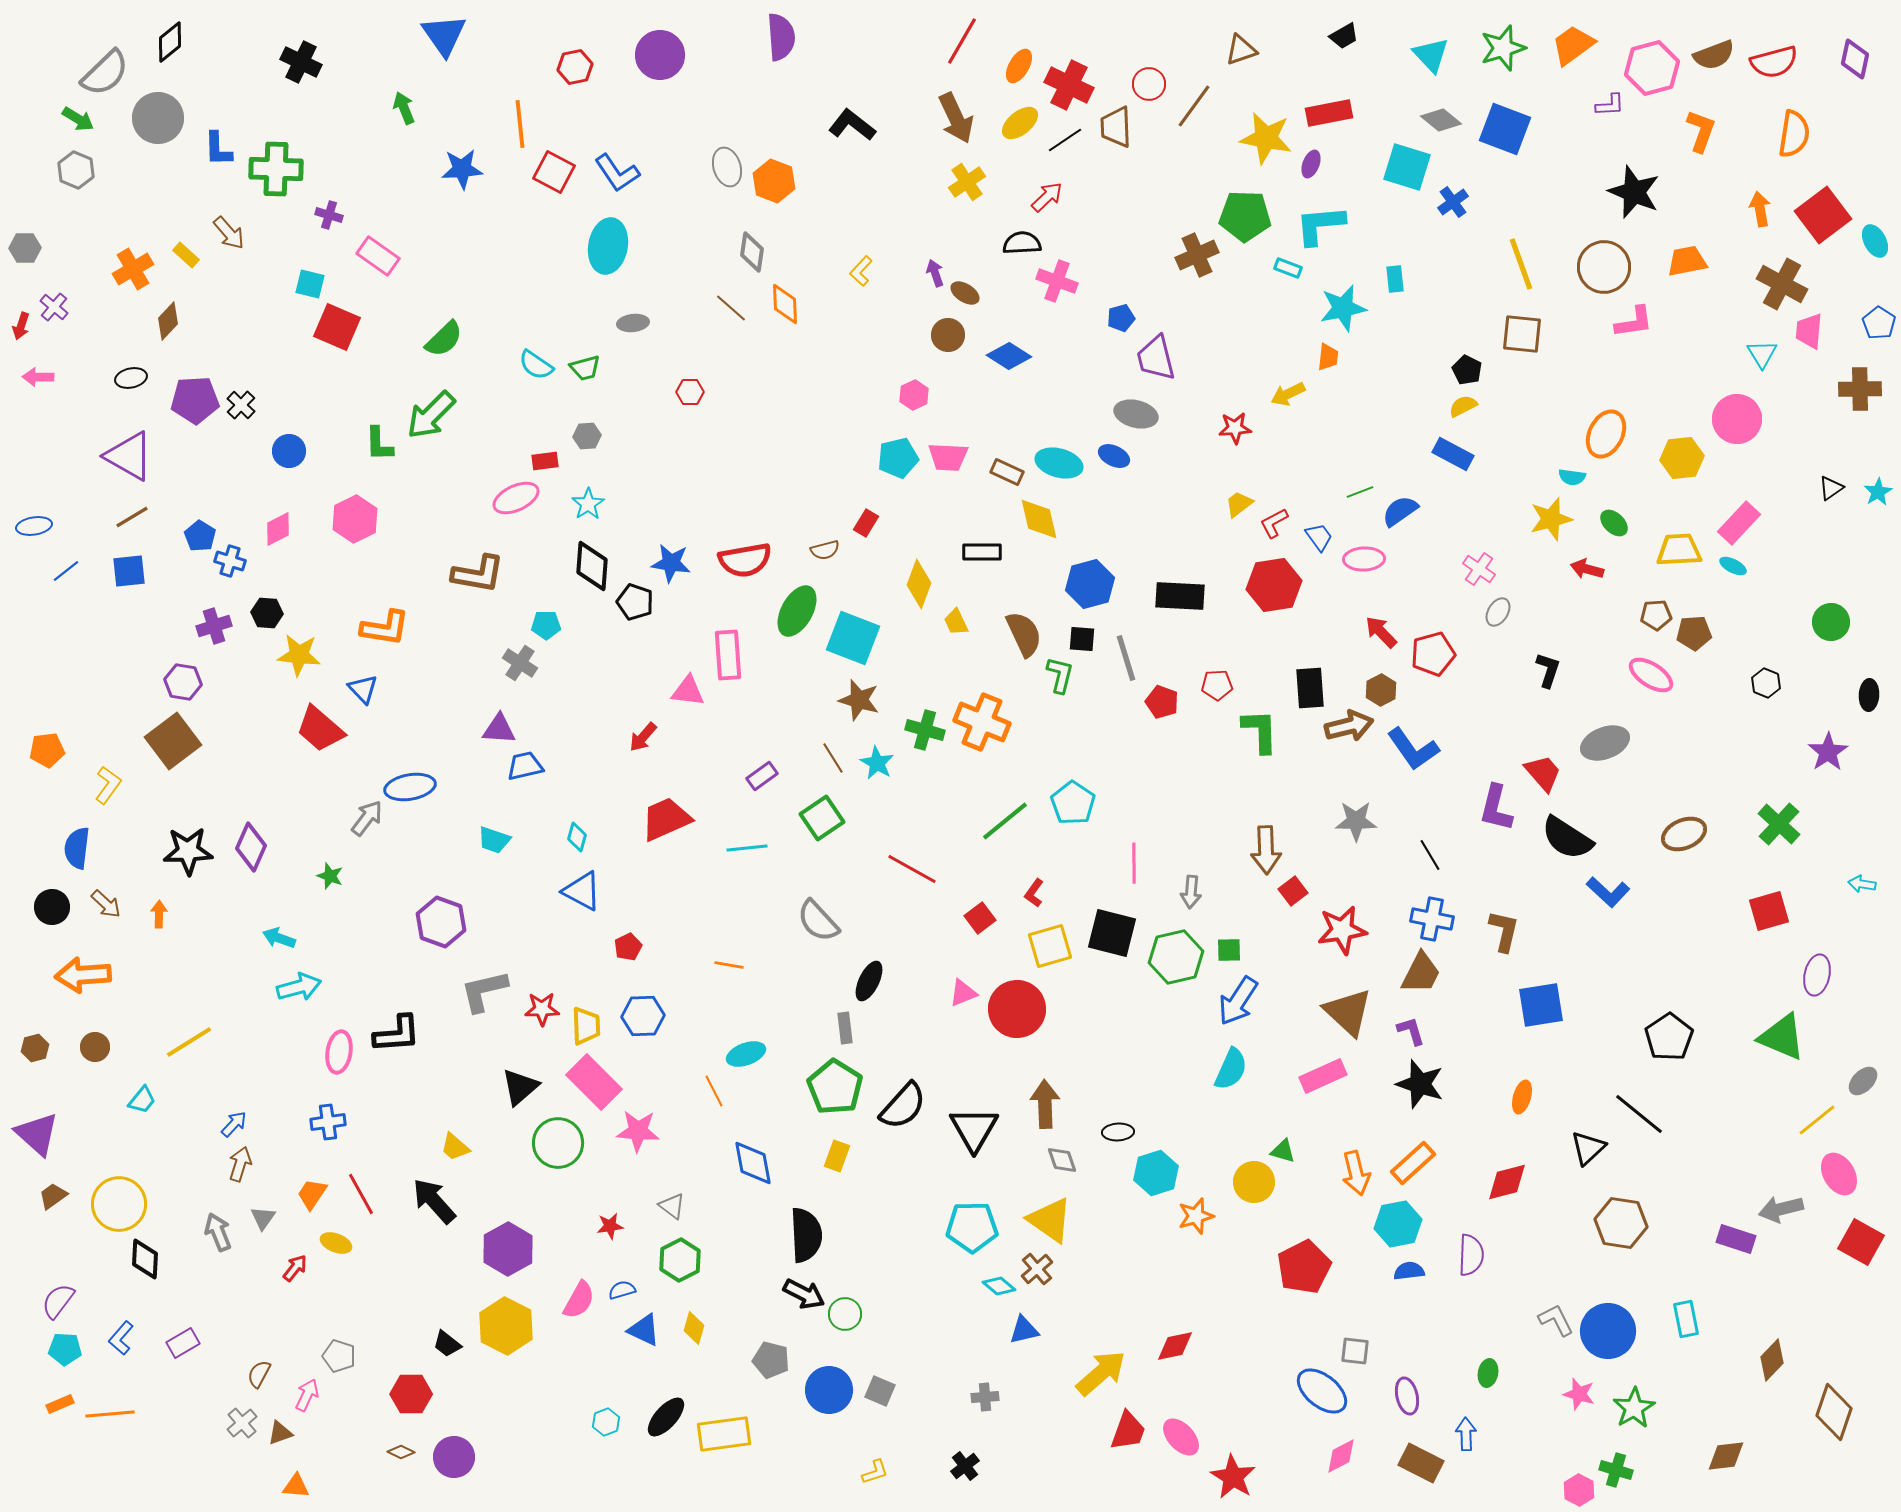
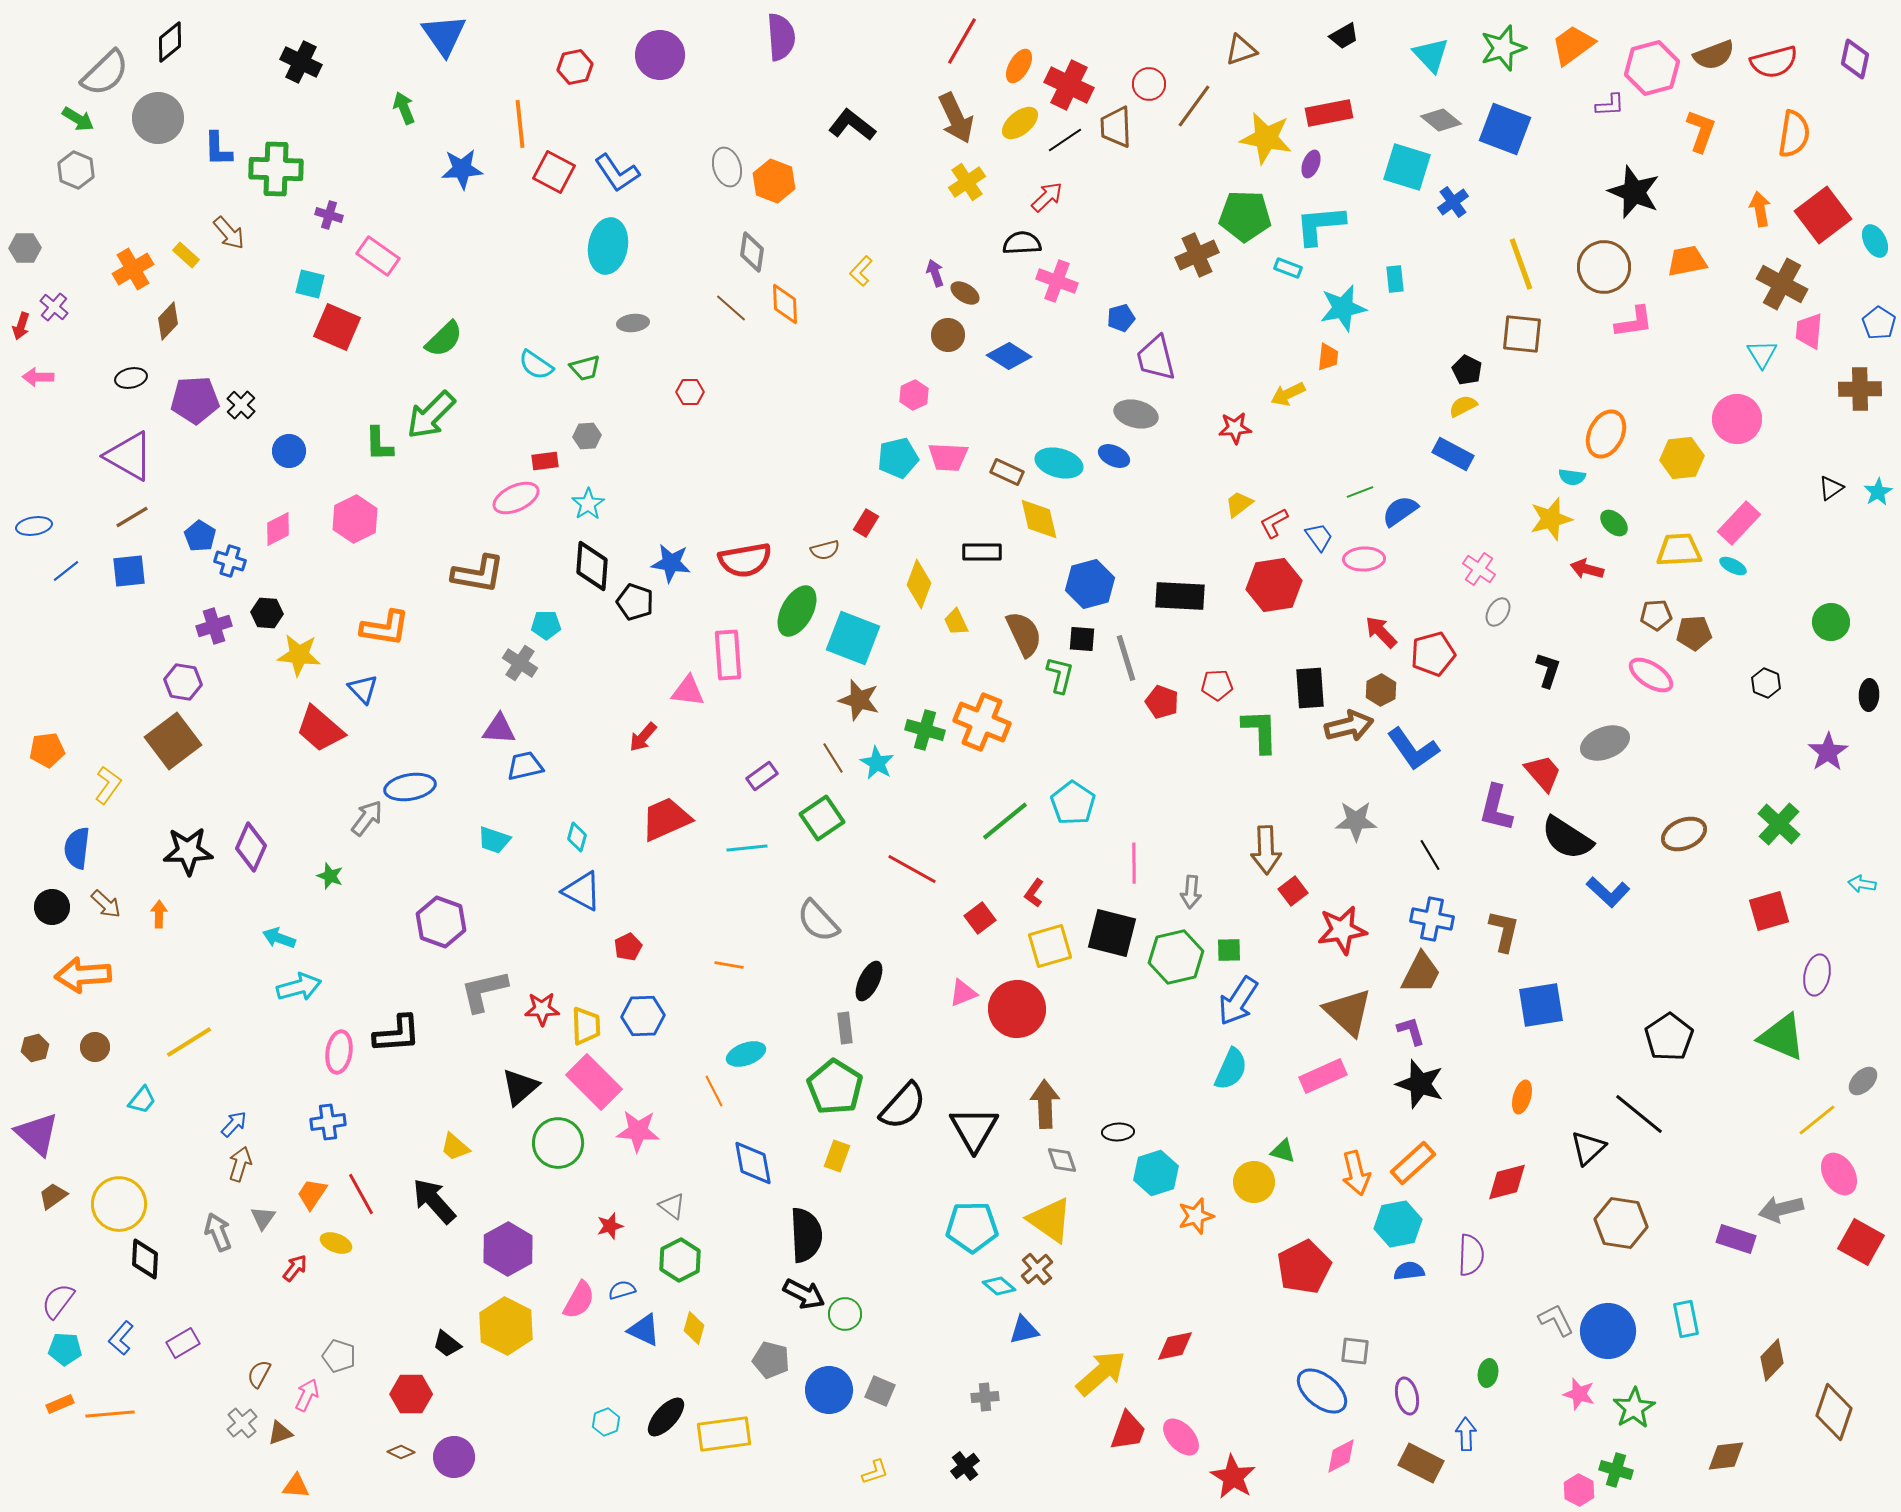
red star at (610, 1226): rotated 8 degrees counterclockwise
